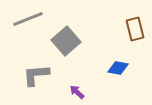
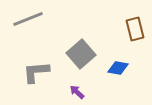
gray square: moved 15 px right, 13 px down
gray L-shape: moved 3 px up
